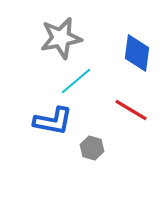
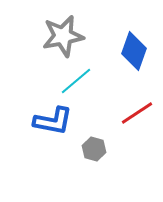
gray star: moved 2 px right, 2 px up
blue diamond: moved 3 px left, 2 px up; rotated 12 degrees clockwise
red line: moved 6 px right, 3 px down; rotated 64 degrees counterclockwise
gray hexagon: moved 2 px right, 1 px down
